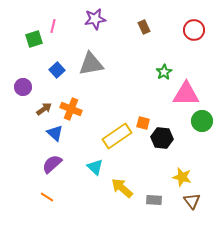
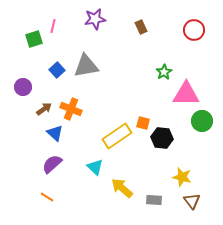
brown rectangle: moved 3 px left
gray triangle: moved 5 px left, 2 px down
